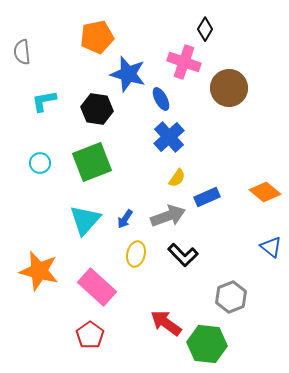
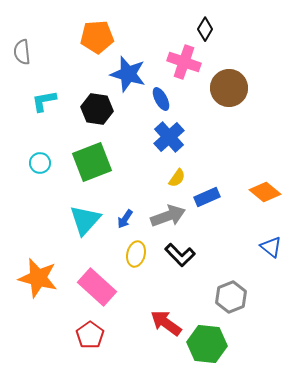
orange pentagon: rotated 8 degrees clockwise
black L-shape: moved 3 px left
orange star: moved 1 px left, 7 px down
